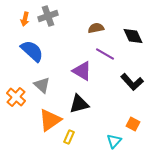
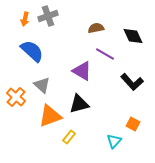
orange triangle: moved 4 px up; rotated 15 degrees clockwise
yellow rectangle: rotated 16 degrees clockwise
